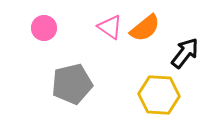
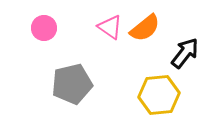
yellow hexagon: rotated 9 degrees counterclockwise
